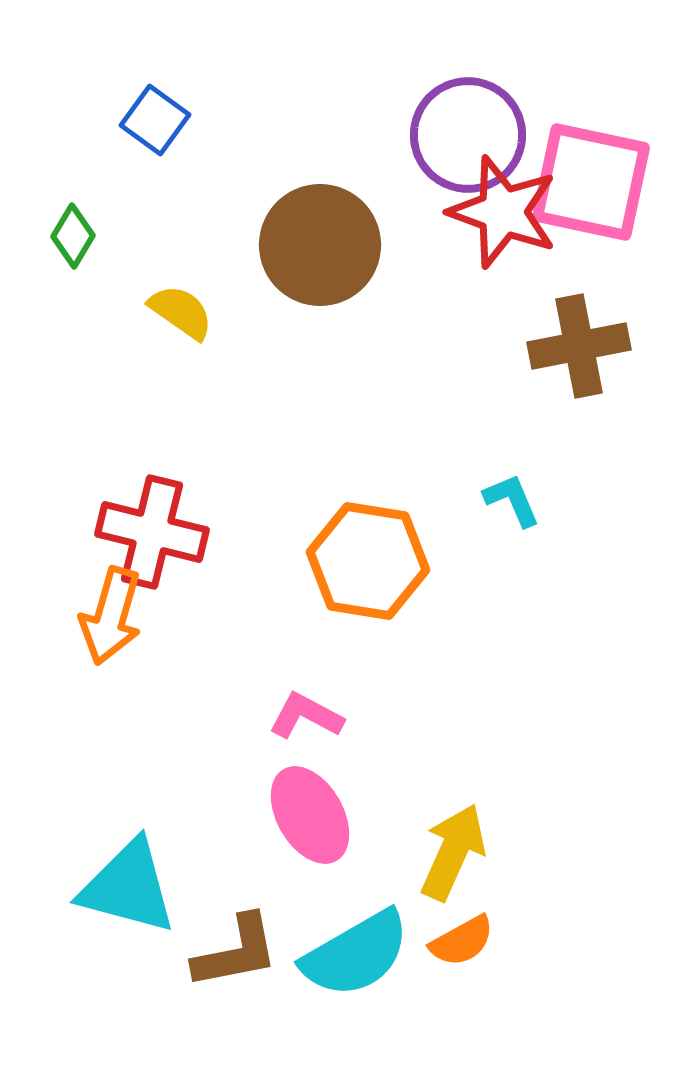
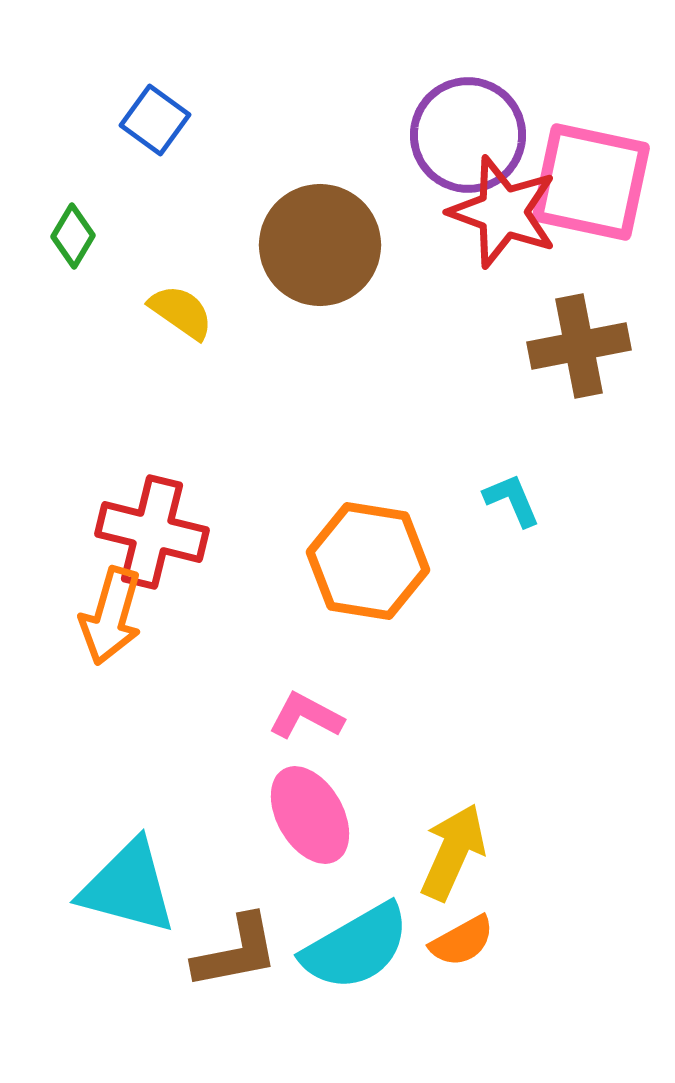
cyan semicircle: moved 7 px up
